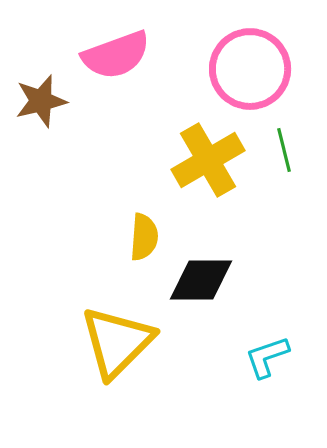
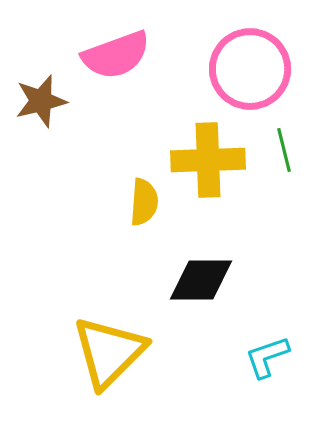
yellow cross: rotated 28 degrees clockwise
yellow semicircle: moved 35 px up
yellow triangle: moved 8 px left, 10 px down
